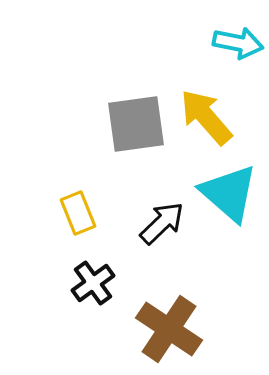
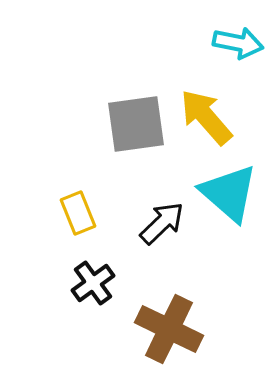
brown cross: rotated 8 degrees counterclockwise
